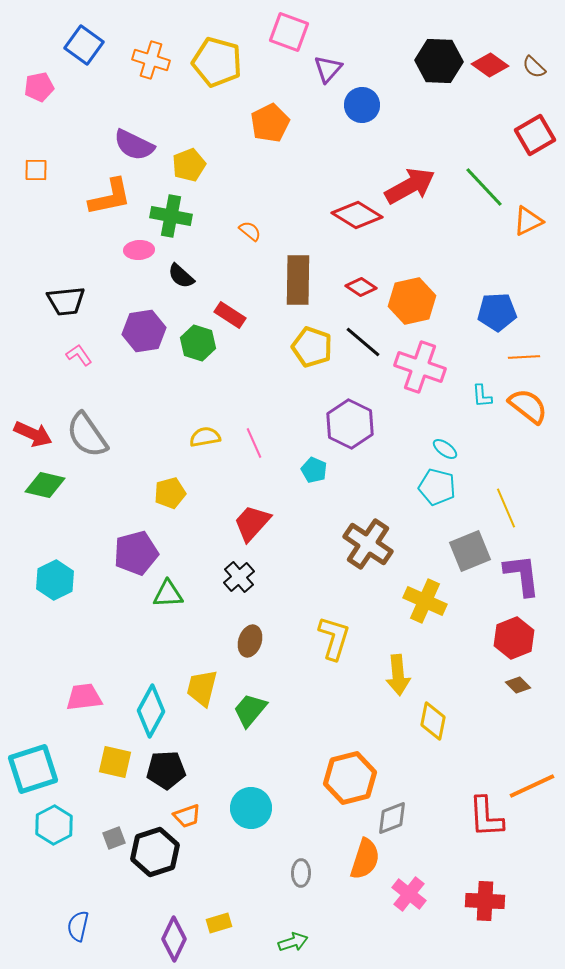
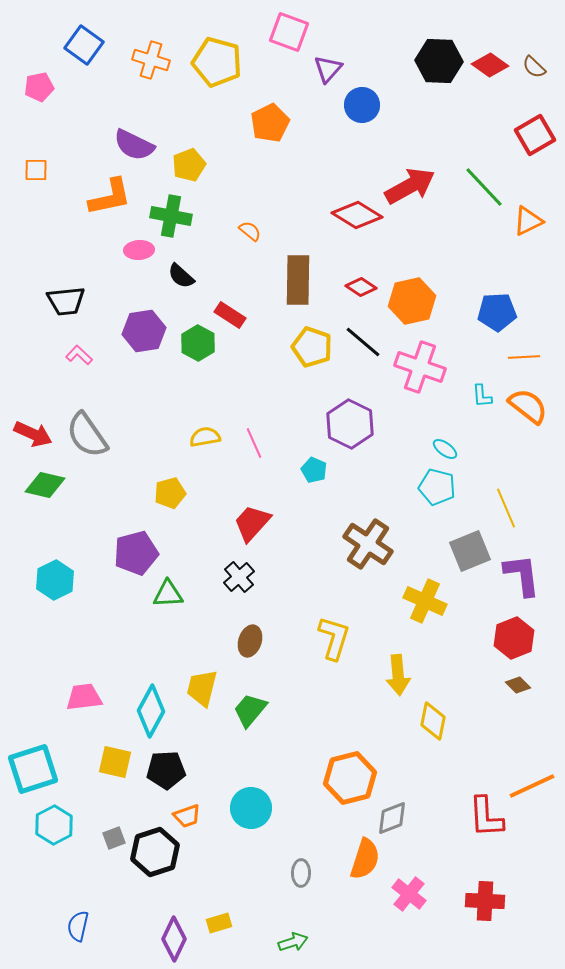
green hexagon at (198, 343): rotated 12 degrees clockwise
pink L-shape at (79, 355): rotated 12 degrees counterclockwise
